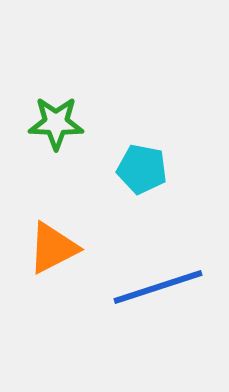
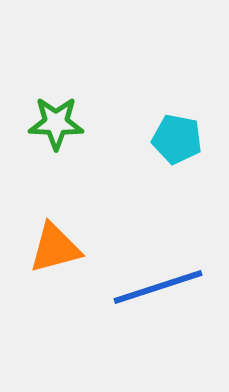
cyan pentagon: moved 35 px right, 30 px up
orange triangle: moved 2 px right; rotated 12 degrees clockwise
